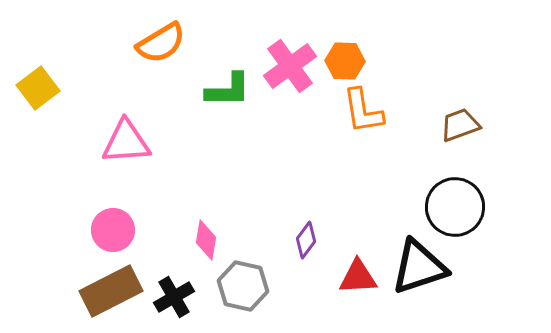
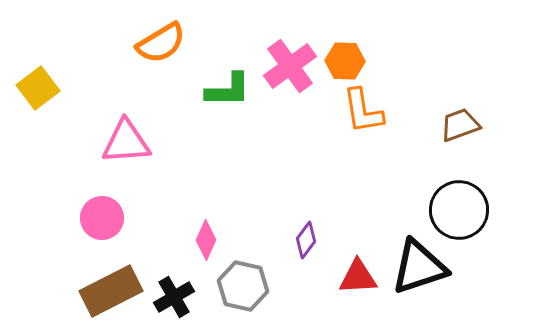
black circle: moved 4 px right, 3 px down
pink circle: moved 11 px left, 12 px up
pink diamond: rotated 15 degrees clockwise
